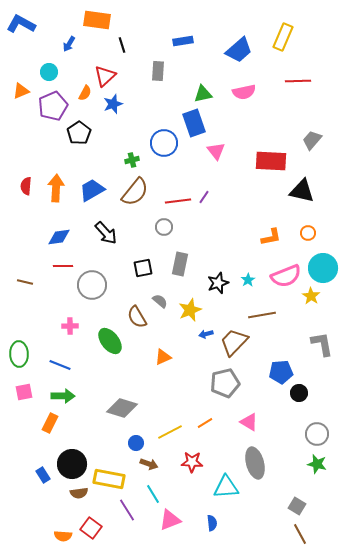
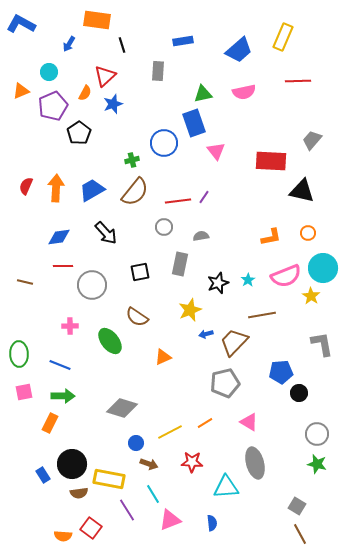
red semicircle at (26, 186): rotated 18 degrees clockwise
black square at (143, 268): moved 3 px left, 4 px down
gray semicircle at (160, 301): moved 41 px right, 65 px up; rotated 49 degrees counterclockwise
brown semicircle at (137, 317): rotated 25 degrees counterclockwise
